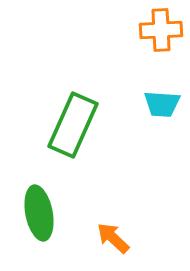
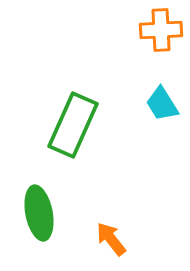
cyan trapezoid: rotated 54 degrees clockwise
orange arrow: moved 2 px left, 1 px down; rotated 9 degrees clockwise
